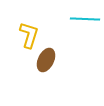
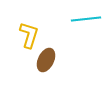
cyan line: moved 1 px right; rotated 8 degrees counterclockwise
